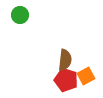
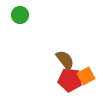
brown semicircle: rotated 45 degrees counterclockwise
red pentagon: moved 4 px right; rotated 10 degrees counterclockwise
